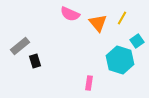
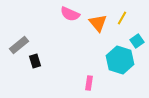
gray rectangle: moved 1 px left, 1 px up
